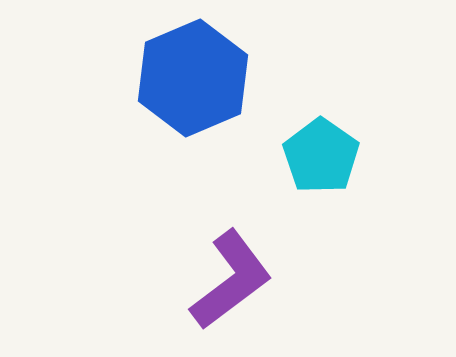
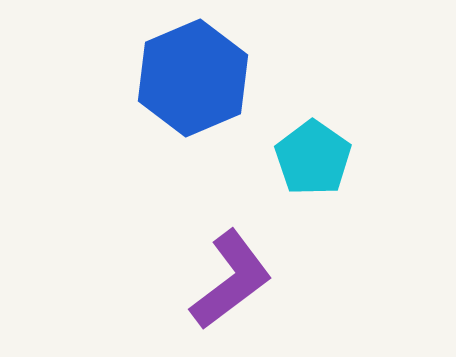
cyan pentagon: moved 8 px left, 2 px down
